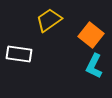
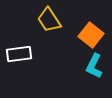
yellow trapezoid: rotated 88 degrees counterclockwise
white rectangle: rotated 15 degrees counterclockwise
